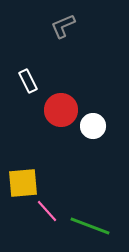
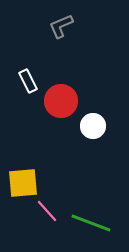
gray L-shape: moved 2 px left
red circle: moved 9 px up
green line: moved 1 px right, 3 px up
